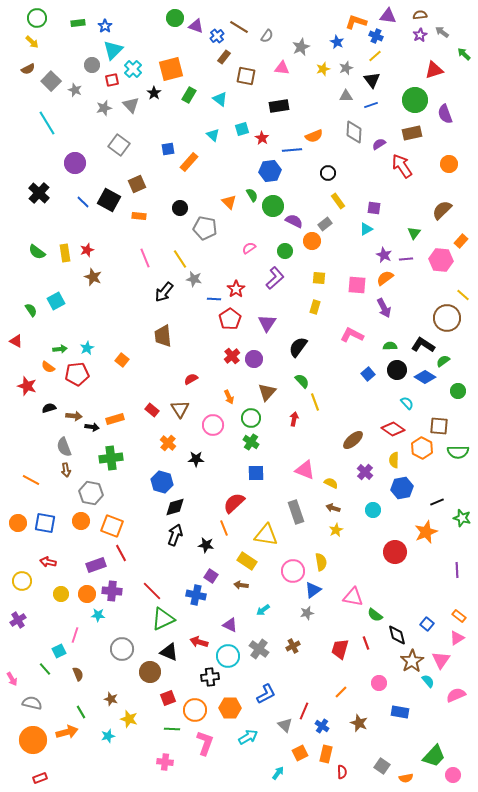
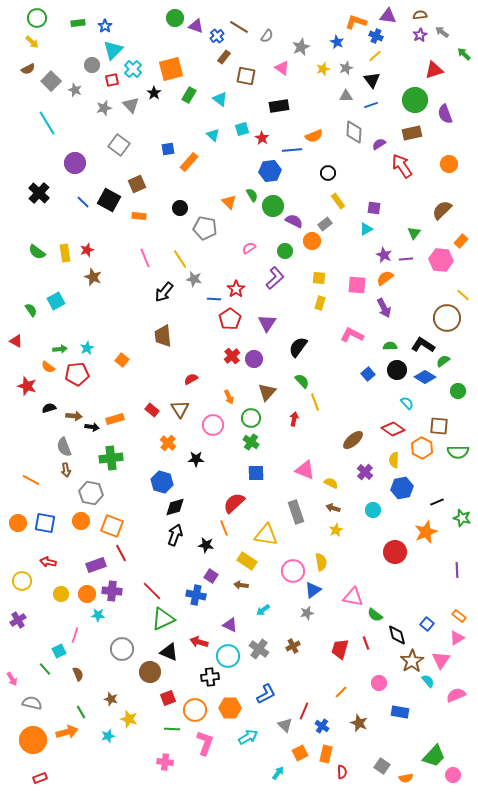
pink triangle at (282, 68): rotated 28 degrees clockwise
yellow rectangle at (315, 307): moved 5 px right, 4 px up
